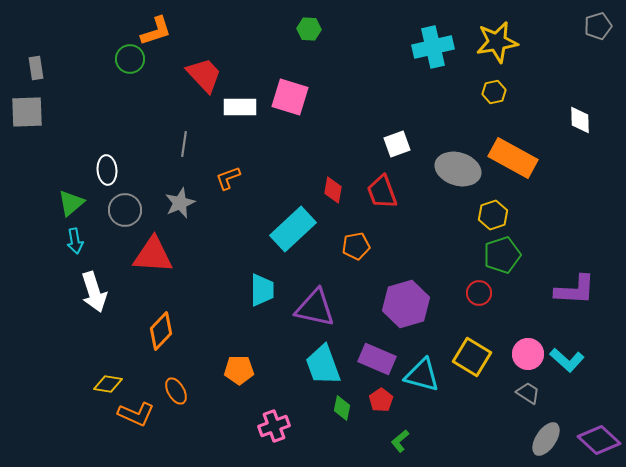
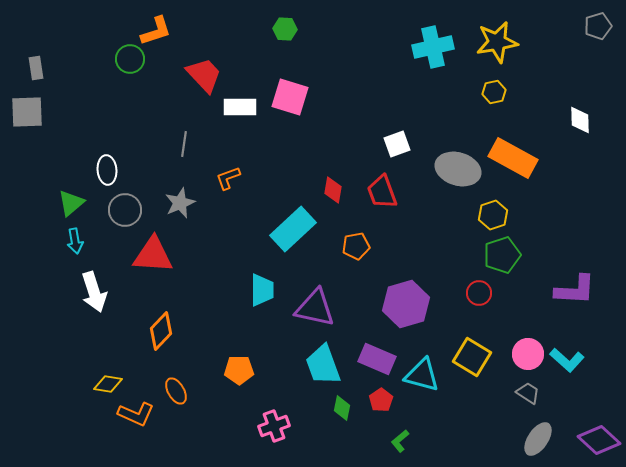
green hexagon at (309, 29): moved 24 px left
gray ellipse at (546, 439): moved 8 px left
